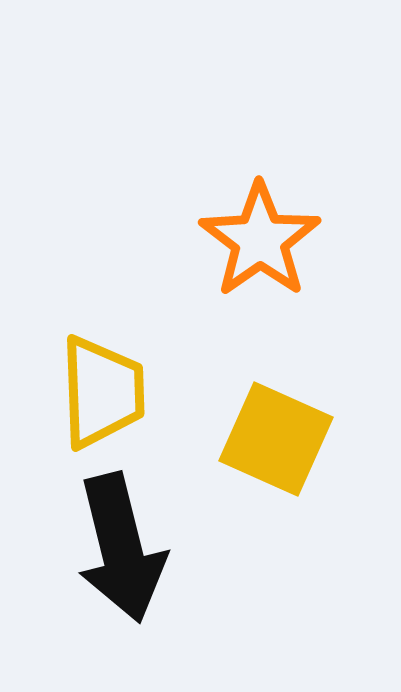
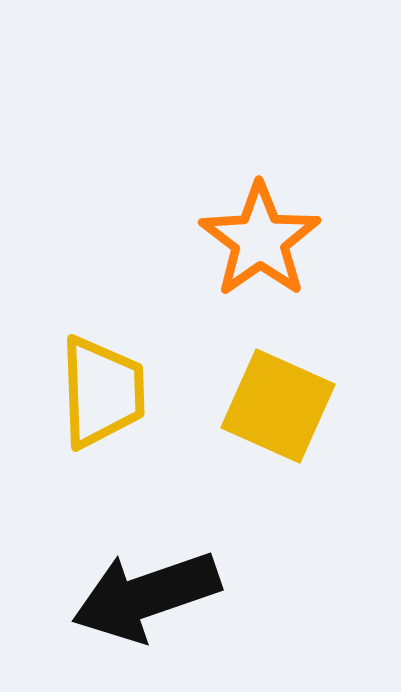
yellow square: moved 2 px right, 33 px up
black arrow: moved 25 px right, 48 px down; rotated 85 degrees clockwise
